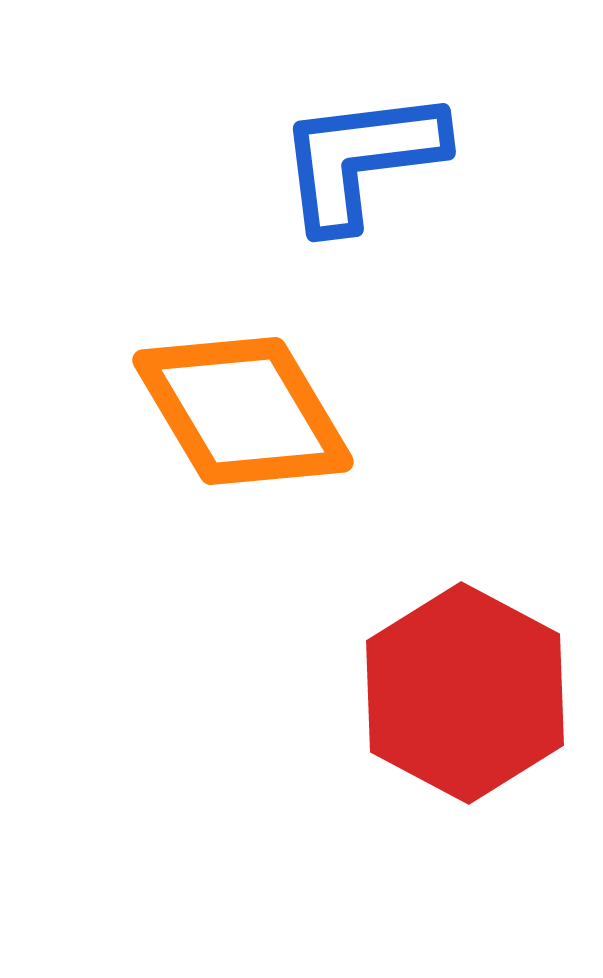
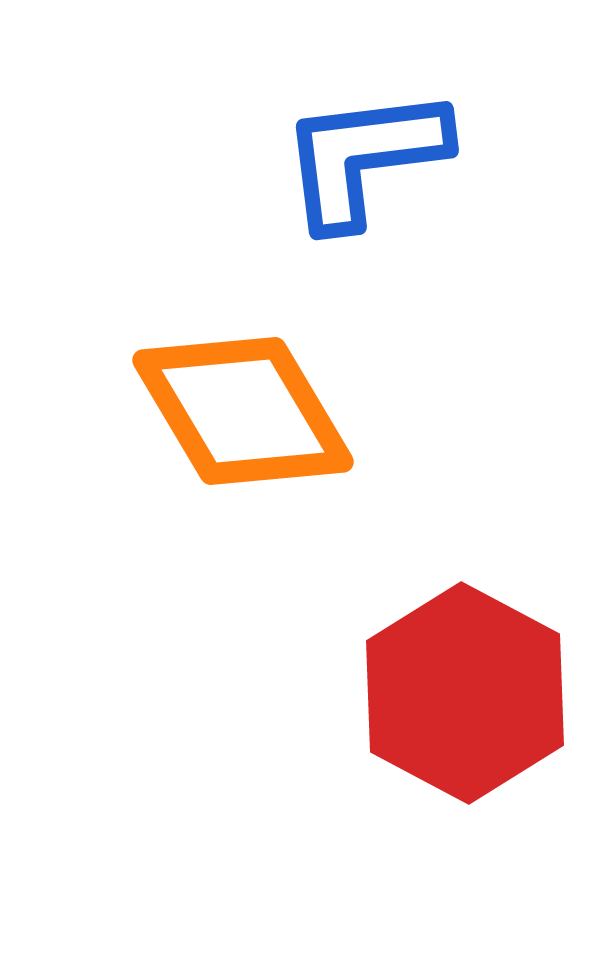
blue L-shape: moved 3 px right, 2 px up
